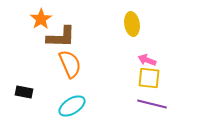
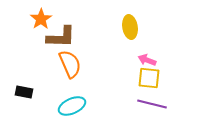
yellow ellipse: moved 2 px left, 3 px down
cyan ellipse: rotated 8 degrees clockwise
